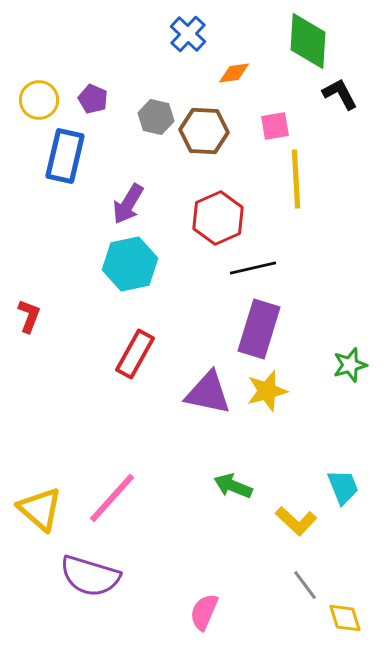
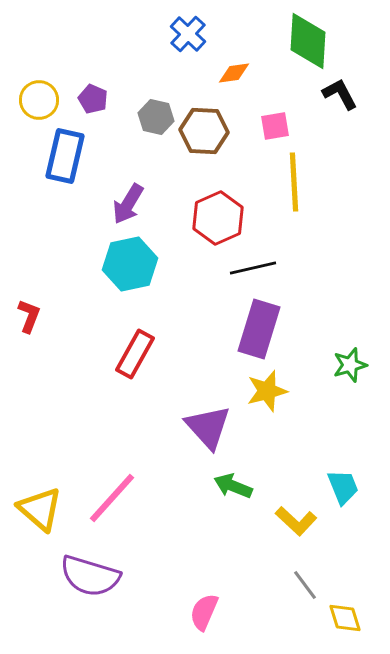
yellow line: moved 2 px left, 3 px down
purple triangle: moved 34 px down; rotated 36 degrees clockwise
